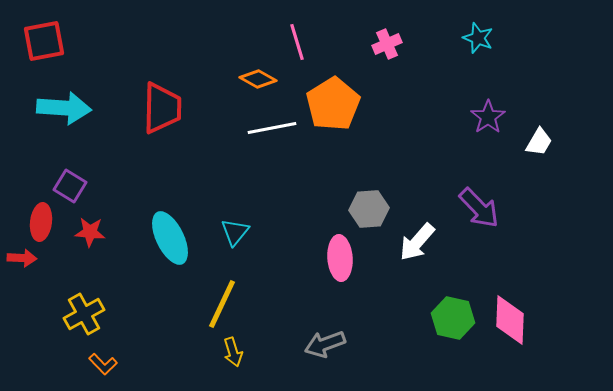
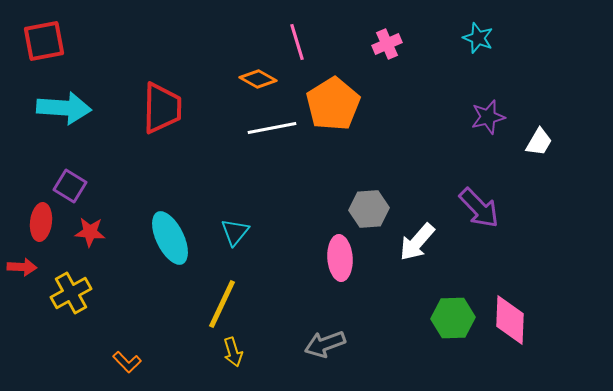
purple star: rotated 20 degrees clockwise
red arrow: moved 9 px down
yellow cross: moved 13 px left, 21 px up
green hexagon: rotated 15 degrees counterclockwise
orange L-shape: moved 24 px right, 2 px up
